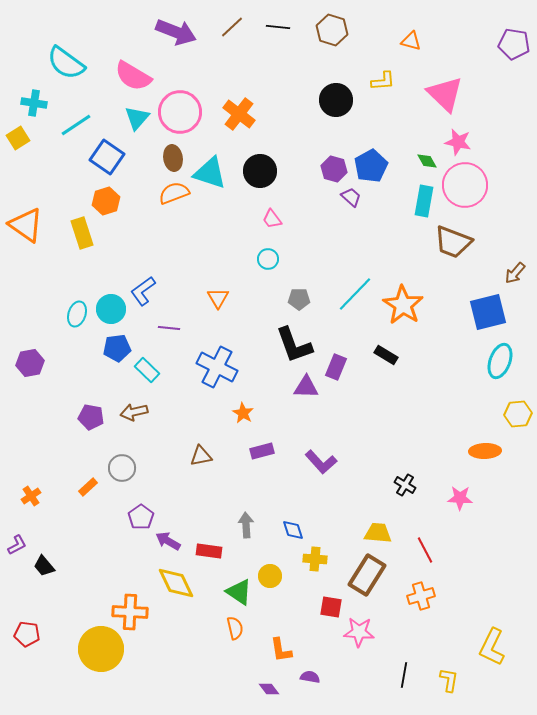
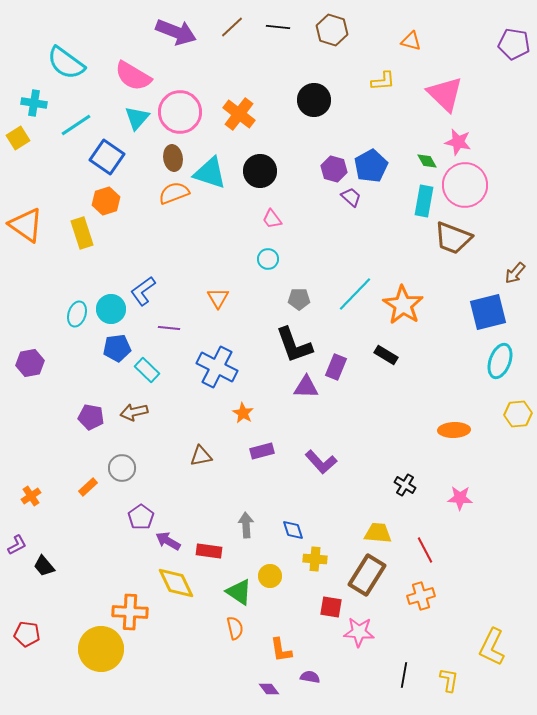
black circle at (336, 100): moved 22 px left
brown trapezoid at (453, 242): moved 4 px up
orange ellipse at (485, 451): moved 31 px left, 21 px up
